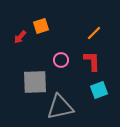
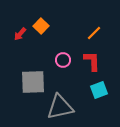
orange square: rotated 28 degrees counterclockwise
red arrow: moved 3 px up
pink circle: moved 2 px right
gray square: moved 2 px left
